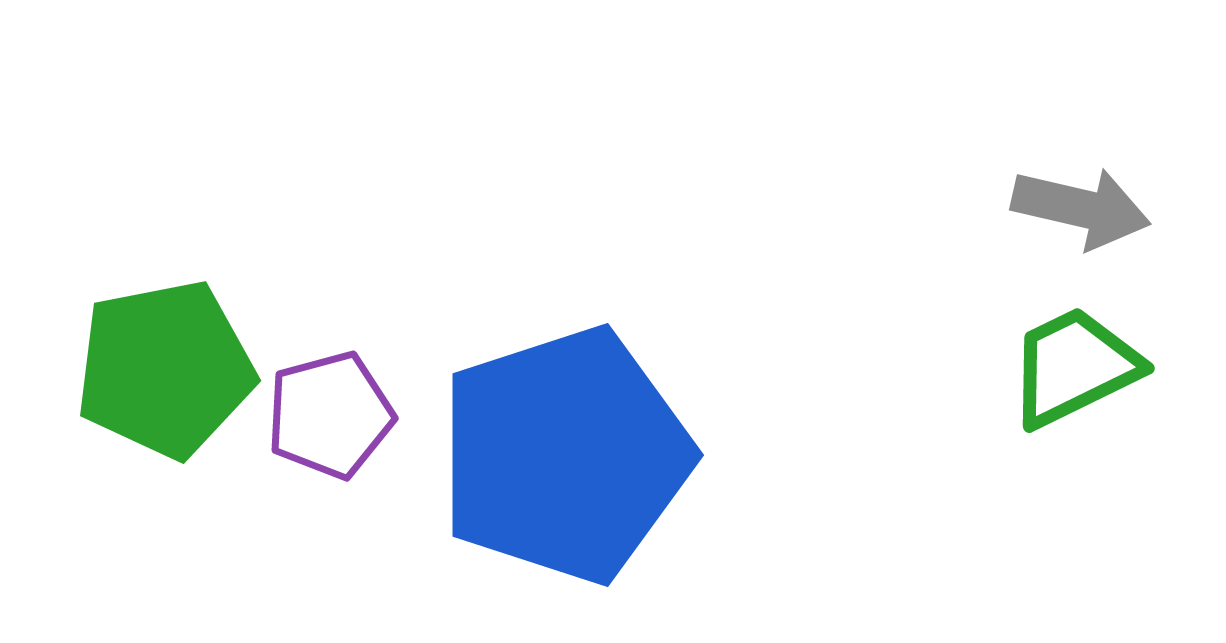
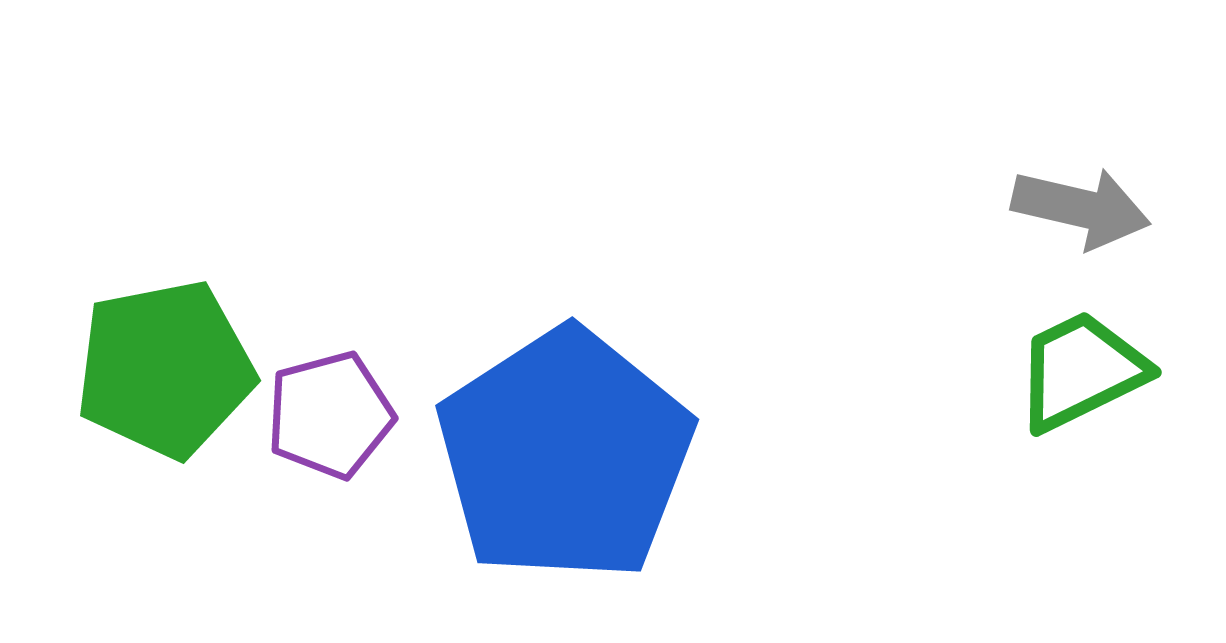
green trapezoid: moved 7 px right, 4 px down
blue pentagon: rotated 15 degrees counterclockwise
